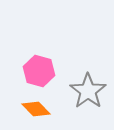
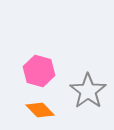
orange diamond: moved 4 px right, 1 px down
